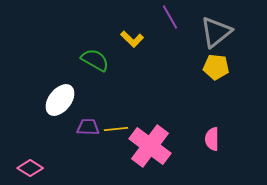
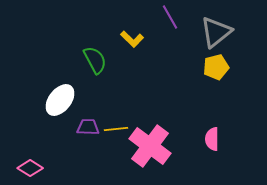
green semicircle: rotated 32 degrees clockwise
yellow pentagon: rotated 20 degrees counterclockwise
